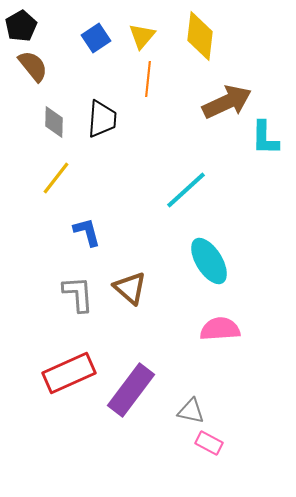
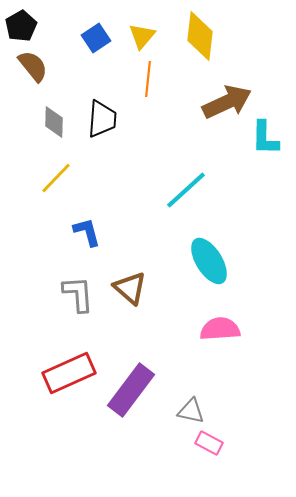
yellow line: rotated 6 degrees clockwise
